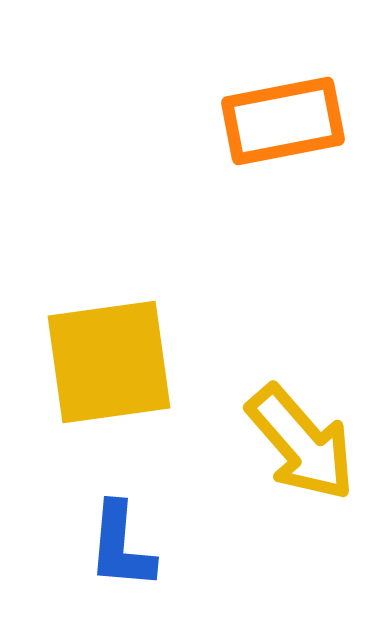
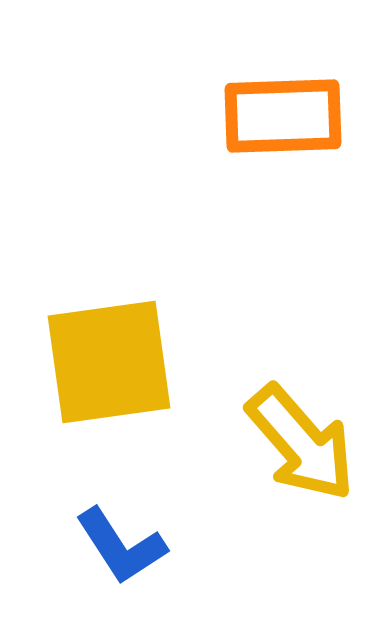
orange rectangle: moved 5 px up; rotated 9 degrees clockwise
blue L-shape: rotated 38 degrees counterclockwise
